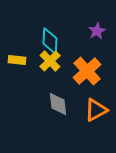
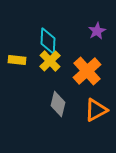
cyan diamond: moved 2 px left
gray diamond: rotated 20 degrees clockwise
